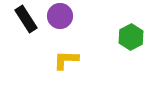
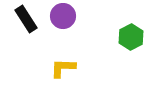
purple circle: moved 3 px right
yellow L-shape: moved 3 px left, 8 px down
